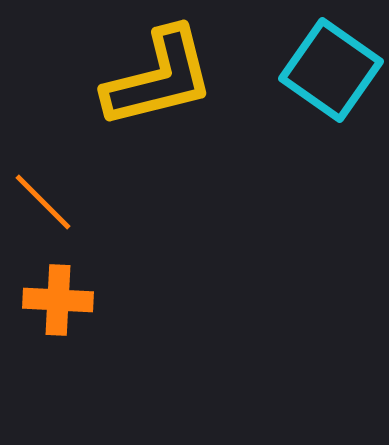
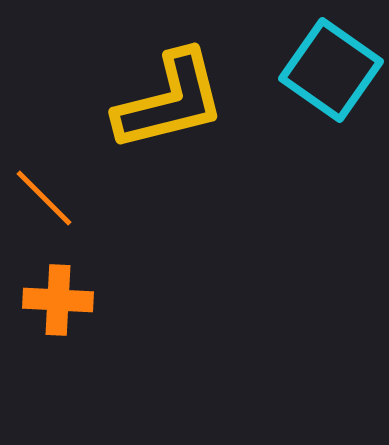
yellow L-shape: moved 11 px right, 23 px down
orange line: moved 1 px right, 4 px up
